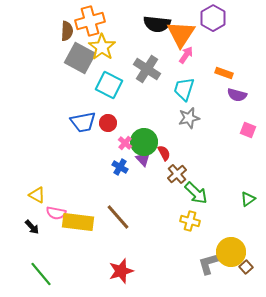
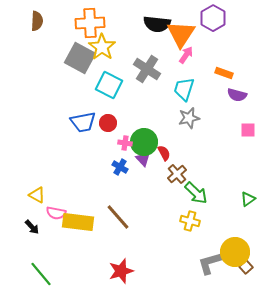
orange cross: moved 2 px down; rotated 12 degrees clockwise
brown semicircle: moved 30 px left, 10 px up
pink square: rotated 21 degrees counterclockwise
pink cross: rotated 32 degrees counterclockwise
yellow circle: moved 4 px right
